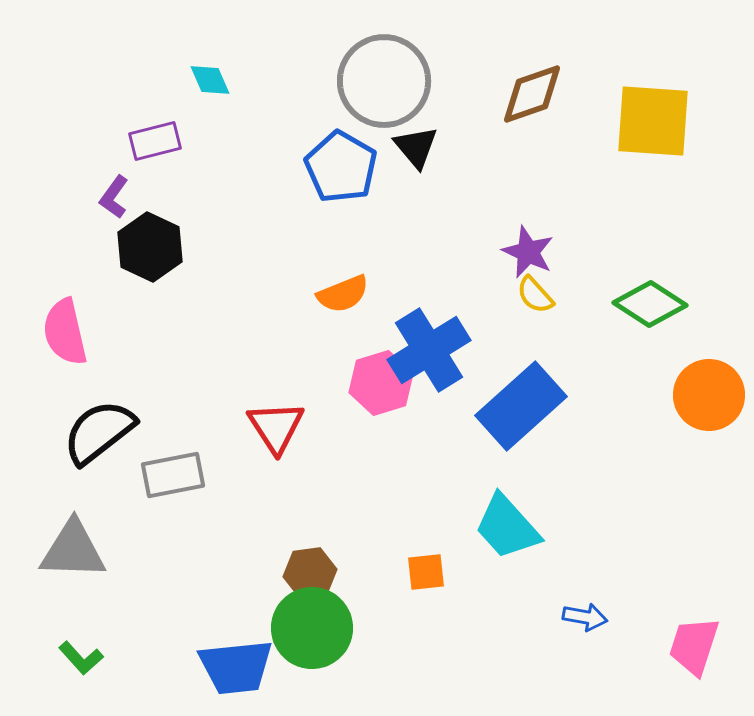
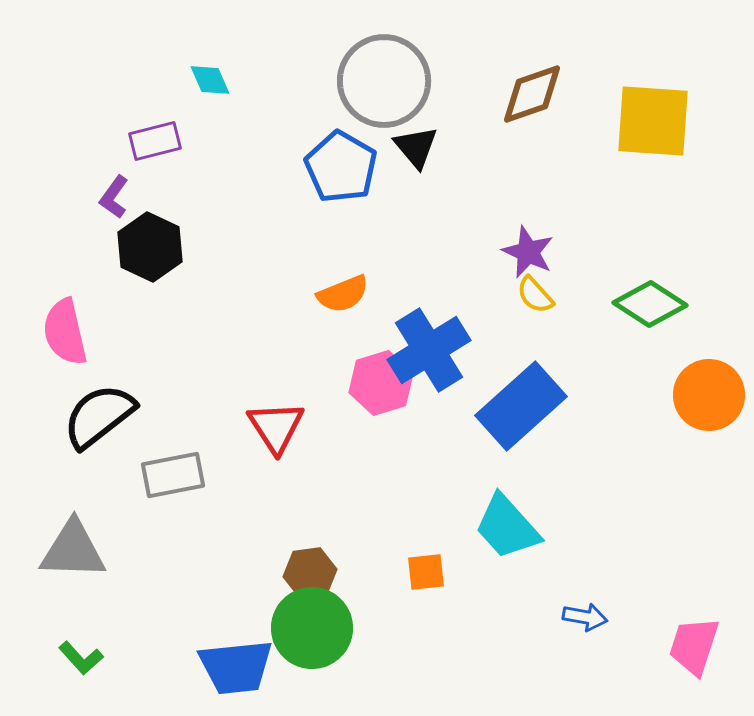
black semicircle: moved 16 px up
